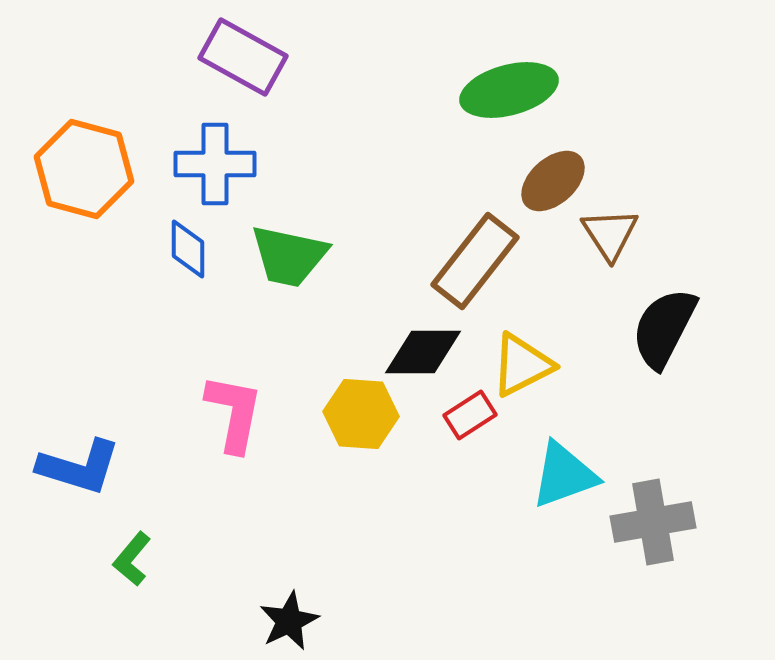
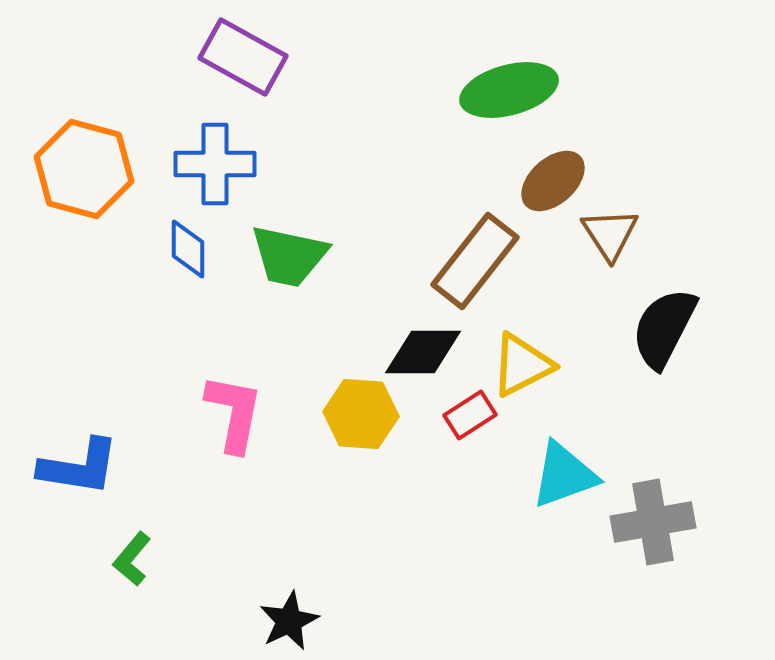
blue L-shape: rotated 8 degrees counterclockwise
